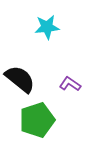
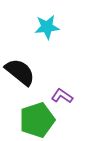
black semicircle: moved 7 px up
purple L-shape: moved 8 px left, 12 px down
